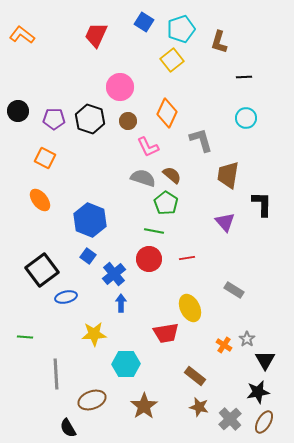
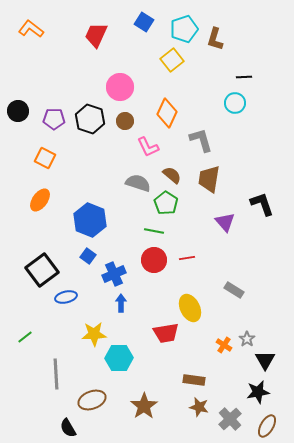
cyan pentagon at (181, 29): moved 3 px right
orange L-shape at (22, 35): moved 9 px right, 6 px up
brown L-shape at (219, 42): moved 4 px left, 3 px up
cyan circle at (246, 118): moved 11 px left, 15 px up
brown circle at (128, 121): moved 3 px left
brown trapezoid at (228, 175): moved 19 px left, 4 px down
gray semicircle at (143, 178): moved 5 px left, 5 px down
orange ellipse at (40, 200): rotated 75 degrees clockwise
black L-shape at (262, 204): rotated 20 degrees counterclockwise
red circle at (149, 259): moved 5 px right, 1 px down
blue cross at (114, 274): rotated 15 degrees clockwise
green line at (25, 337): rotated 42 degrees counterclockwise
cyan hexagon at (126, 364): moved 7 px left, 6 px up
brown rectangle at (195, 376): moved 1 px left, 4 px down; rotated 30 degrees counterclockwise
brown ellipse at (264, 422): moved 3 px right, 4 px down
